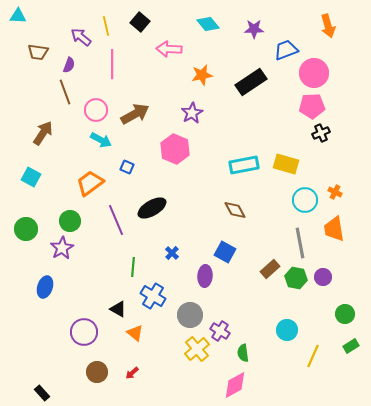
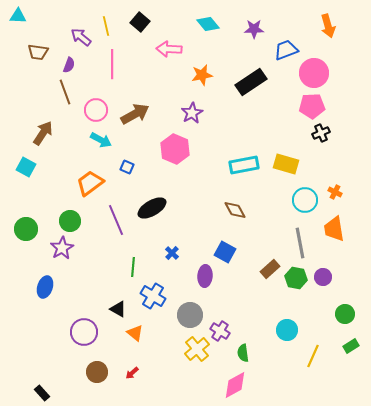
cyan square at (31, 177): moved 5 px left, 10 px up
